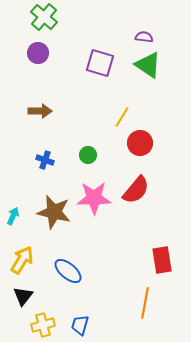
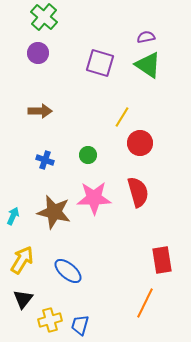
purple semicircle: moved 2 px right; rotated 18 degrees counterclockwise
red semicircle: moved 2 px right, 2 px down; rotated 56 degrees counterclockwise
black triangle: moved 3 px down
orange line: rotated 16 degrees clockwise
yellow cross: moved 7 px right, 5 px up
